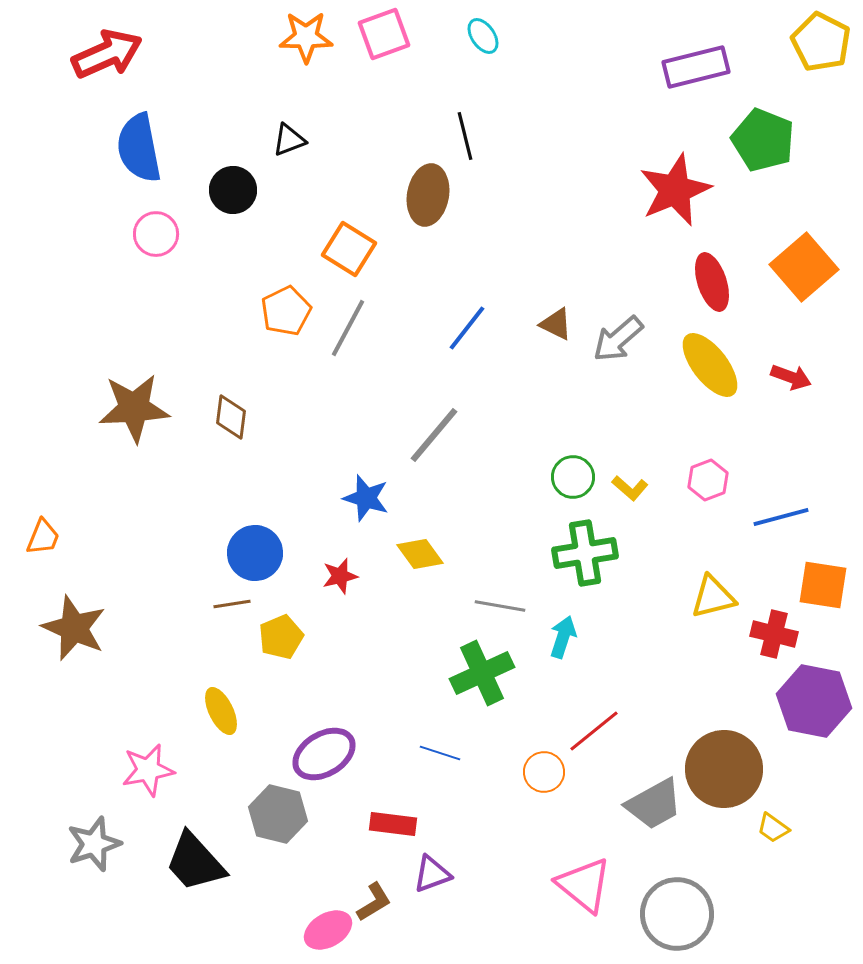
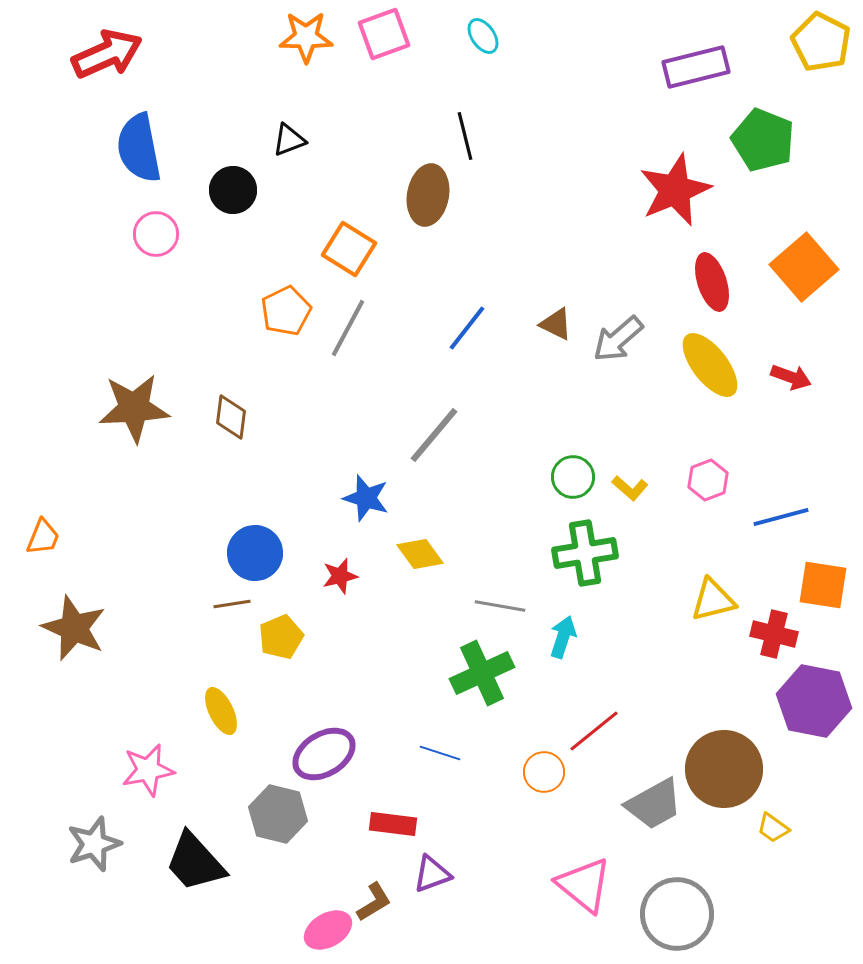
yellow triangle at (713, 597): moved 3 px down
